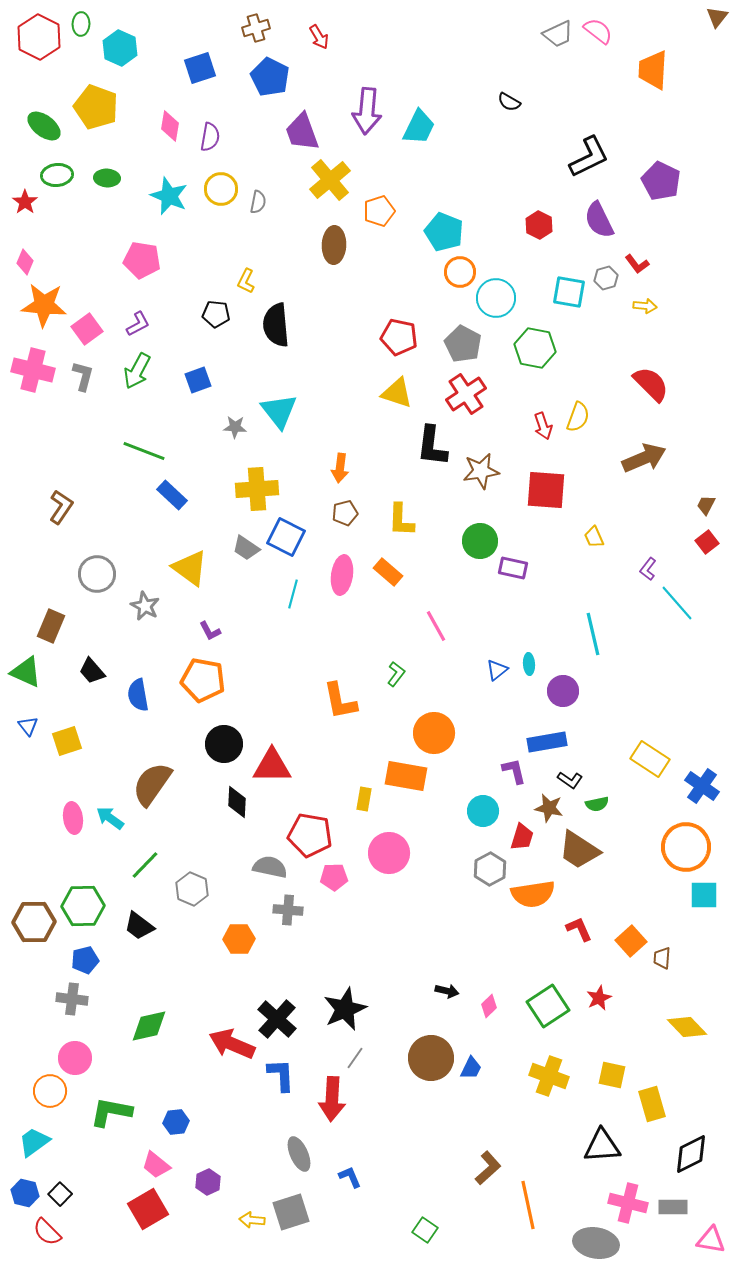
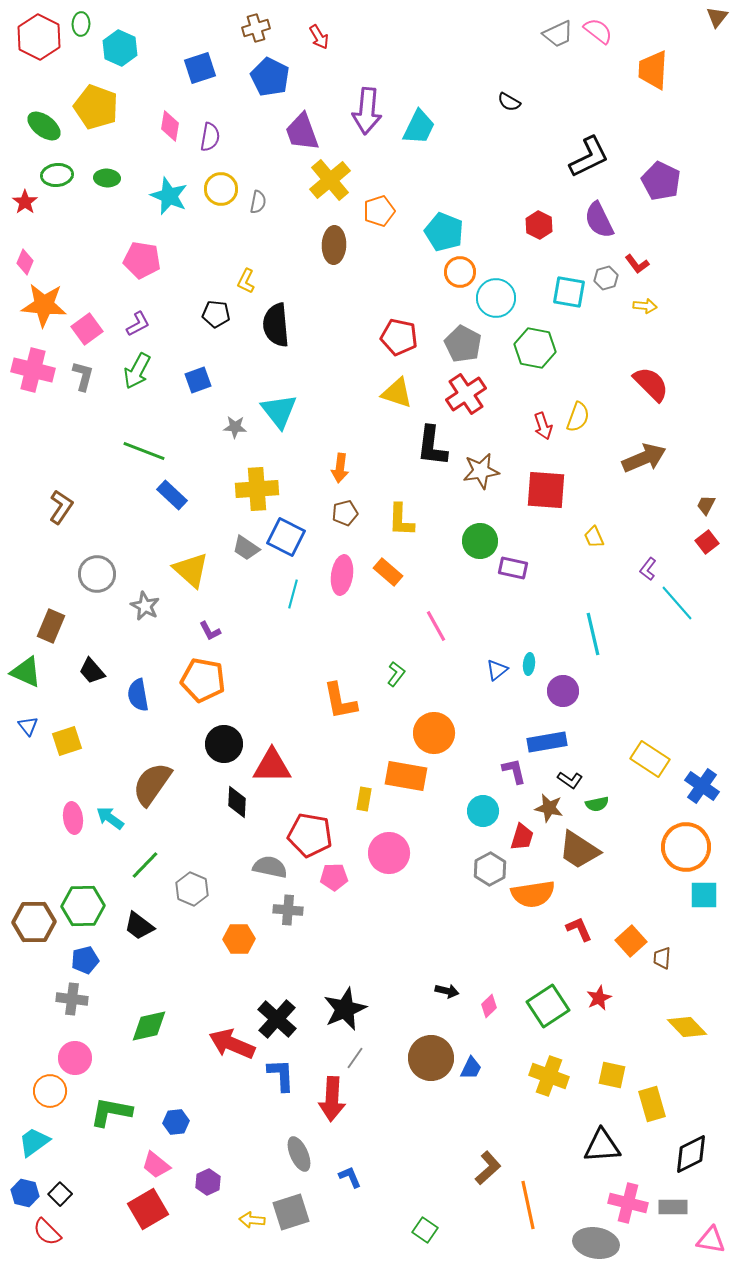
yellow triangle at (190, 568): moved 1 px right, 2 px down; rotated 6 degrees clockwise
cyan ellipse at (529, 664): rotated 10 degrees clockwise
